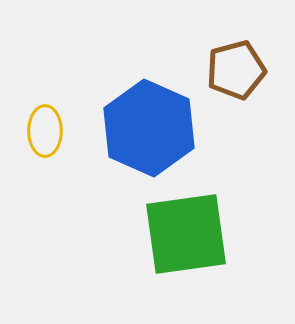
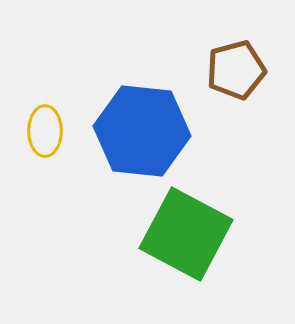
blue hexagon: moved 7 px left, 3 px down; rotated 18 degrees counterclockwise
green square: rotated 36 degrees clockwise
